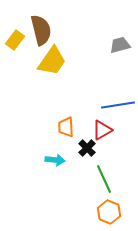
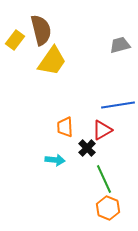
orange trapezoid: moved 1 px left
orange hexagon: moved 1 px left, 4 px up
